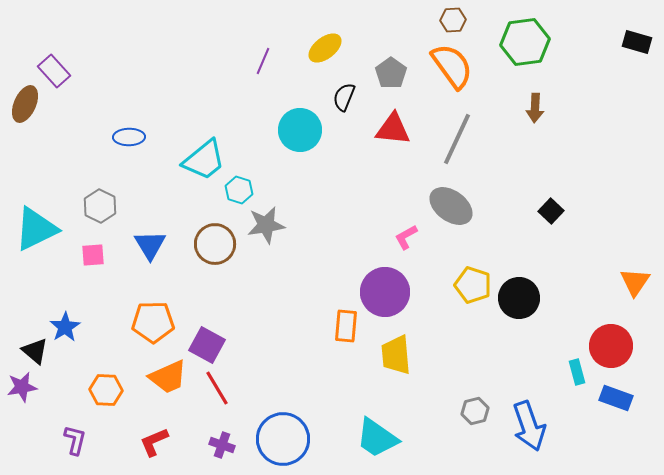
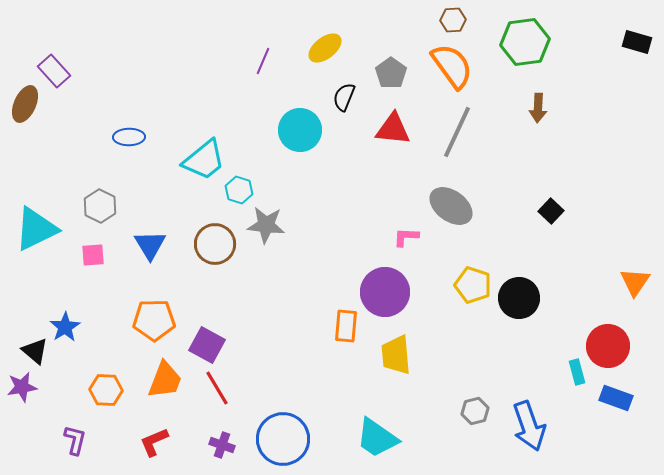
brown arrow at (535, 108): moved 3 px right
gray line at (457, 139): moved 7 px up
gray star at (266, 225): rotated 15 degrees clockwise
pink L-shape at (406, 237): rotated 32 degrees clockwise
orange pentagon at (153, 322): moved 1 px right, 2 px up
red circle at (611, 346): moved 3 px left
orange trapezoid at (168, 377): moved 3 px left, 3 px down; rotated 45 degrees counterclockwise
